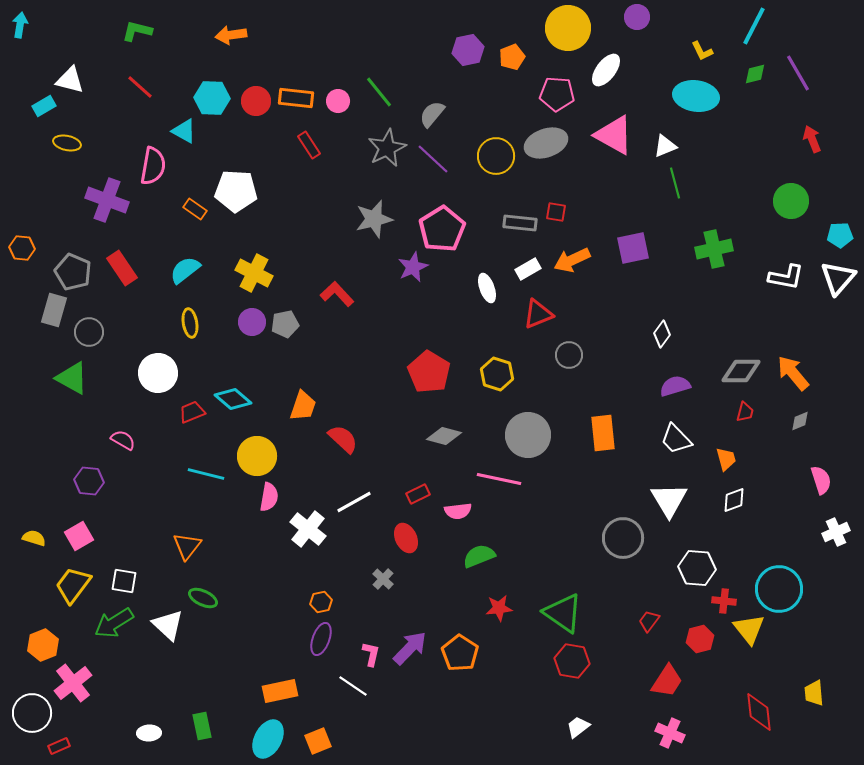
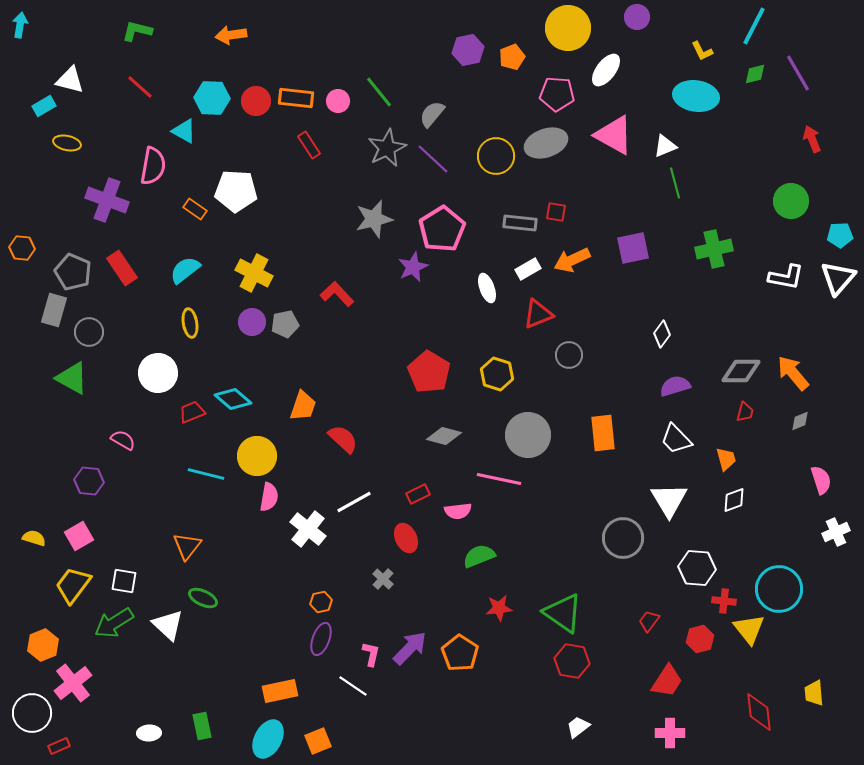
pink cross at (670, 733): rotated 24 degrees counterclockwise
